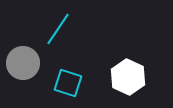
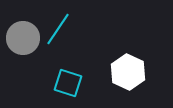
gray circle: moved 25 px up
white hexagon: moved 5 px up
